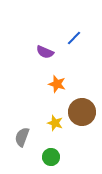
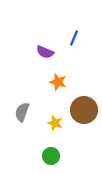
blue line: rotated 21 degrees counterclockwise
orange star: moved 1 px right, 2 px up
brown circle: moved 2 px right, 2 px up
gray semicircle: moved 25 px up
green circle: moved 1 px up
